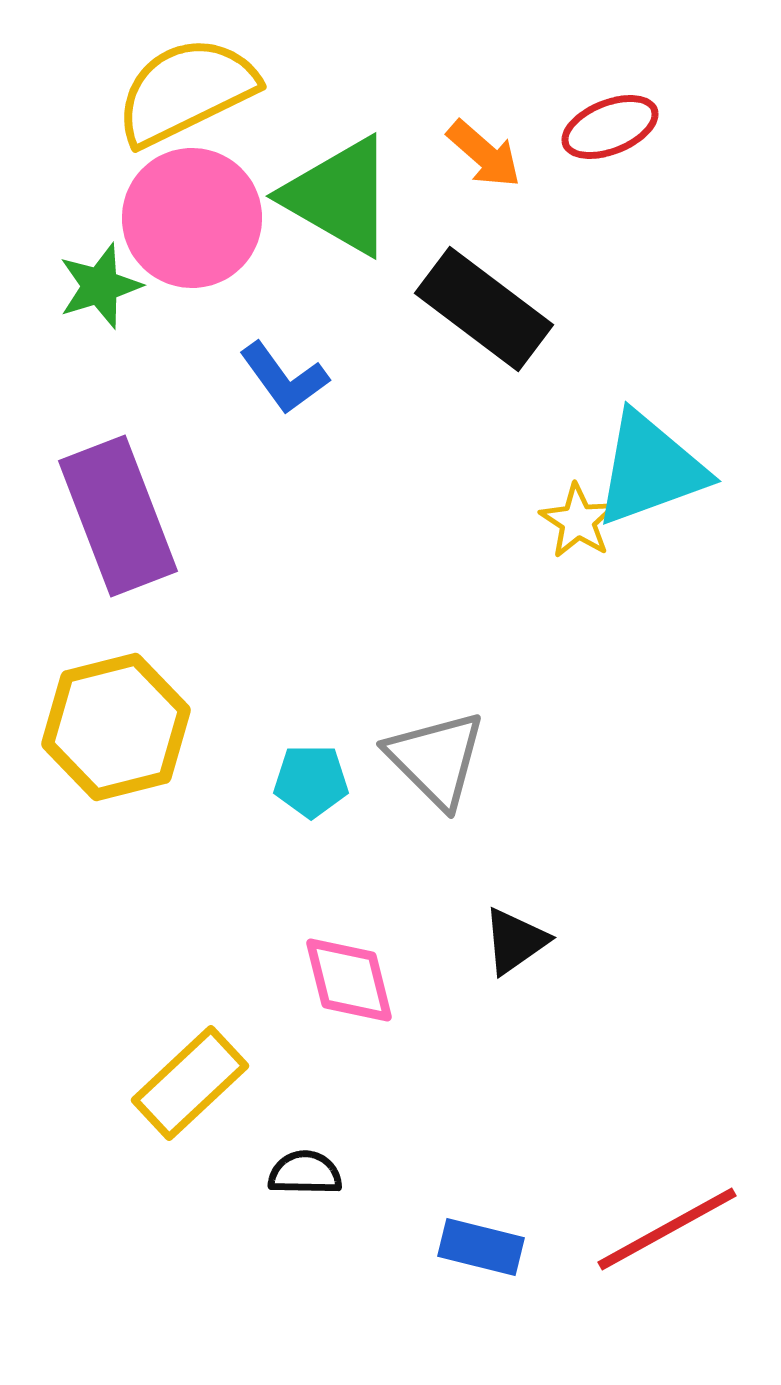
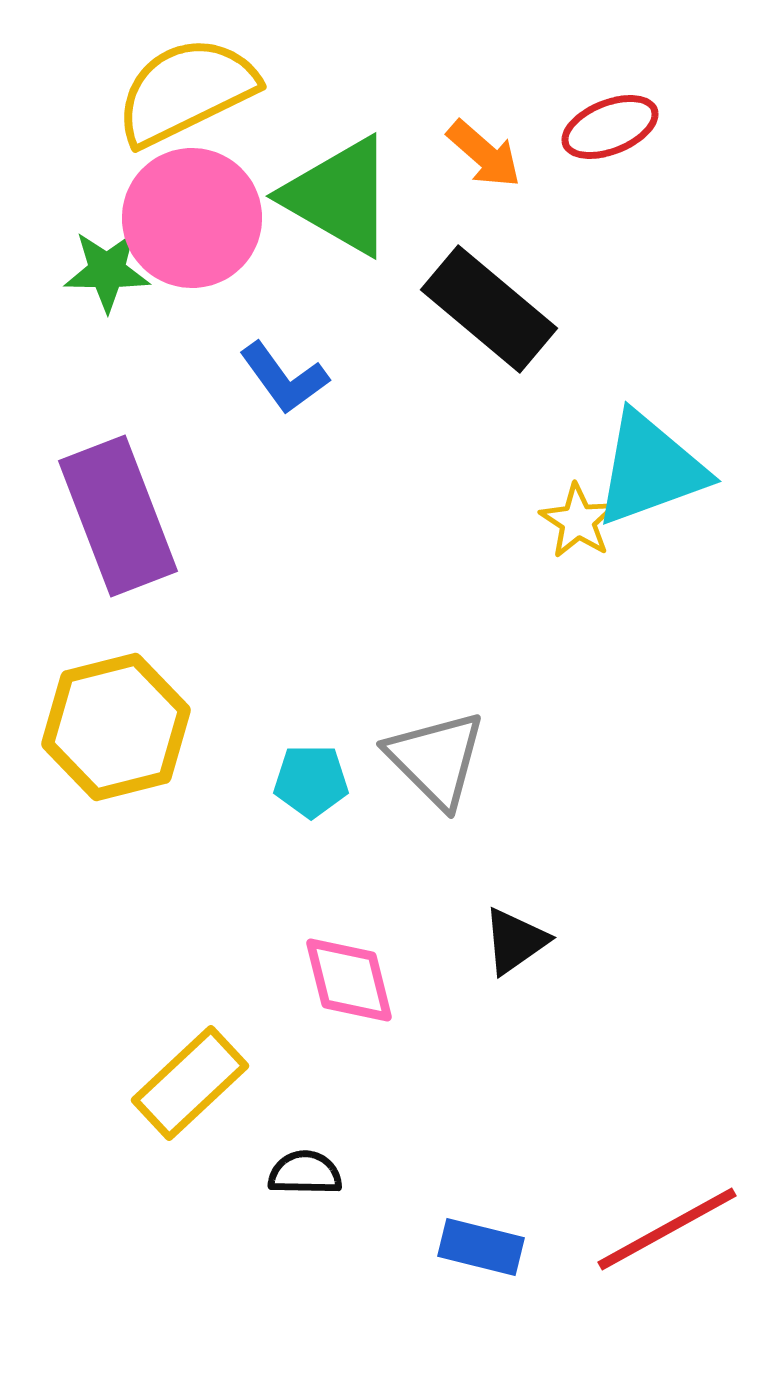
green star: moved 7 px right, 15 px up; rotated 18 degrees clockwise
black rectangle: moved 5 px right; rotated 3 degrees clockwise
